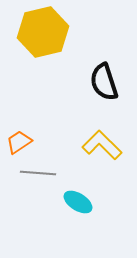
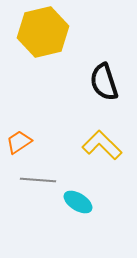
gray line: moved 7 px down
